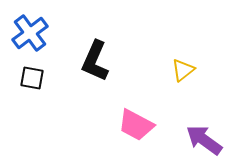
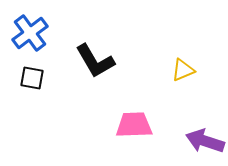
black L-shape: rotated 54 degrees counterclockwise
yellow triangle: rotated 15 degrees clockwise
pink trapezoid: moved 2 px left; rotated 150 degrees clockwise
purple arrow: moved 1 px right, 1 px down; rotated 18 degrees counterclockwise
